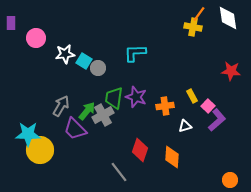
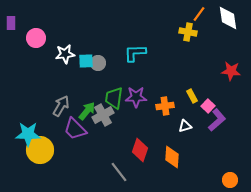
yellow cross: moved 5 px left, 5 px down
cyan square: moved 2 px right; rotated 35 degrees counterclockwise
gray circle: moved 5 px up
purple star: rotated 20 degrees counterclockwise
